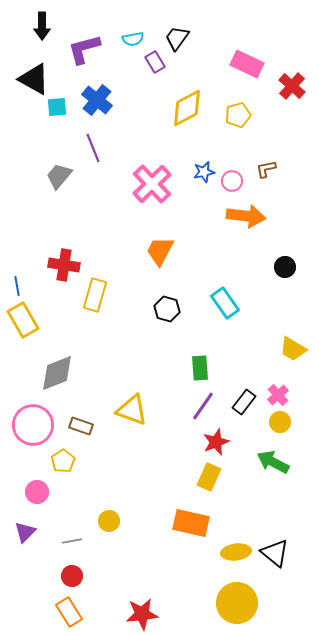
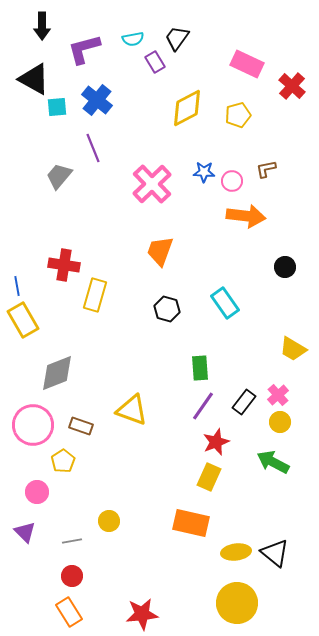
blue star at (204, 172): rotated 15 degrees clockwise
orange trapezoid at (160, 251): rotated 8 degrees counterclockwise
purple triangle at (25, 532): rotated 30 degrees counterclockwise
